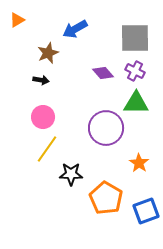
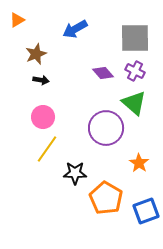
brown star: moved 12 px left, 1 px down
green triangle: moved 2 px left; rotated 40 degrees clockwise
black star: moved 4 px right, 1 px up
